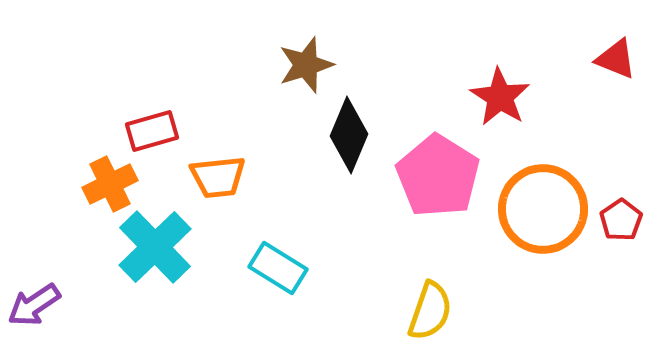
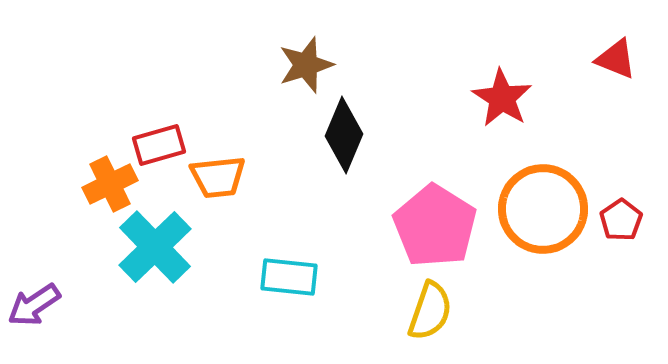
red star: moved 2 px right, 1 px down
red rectangle: moved 7 px right, 14 px down
black diamond: moved 5 px left
pink pentagon: moved 3 px left, 50 px down
cyan rectangle: moved 11 px right, 9 px down; rotated 26 degrees counterclockwise
